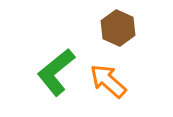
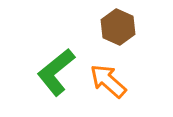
brown hexagon: moved 1 px up
